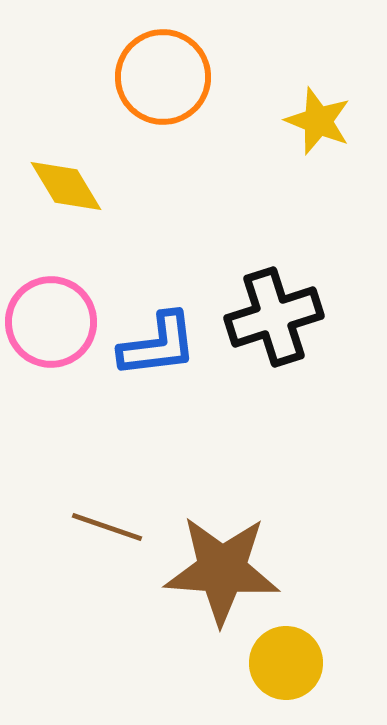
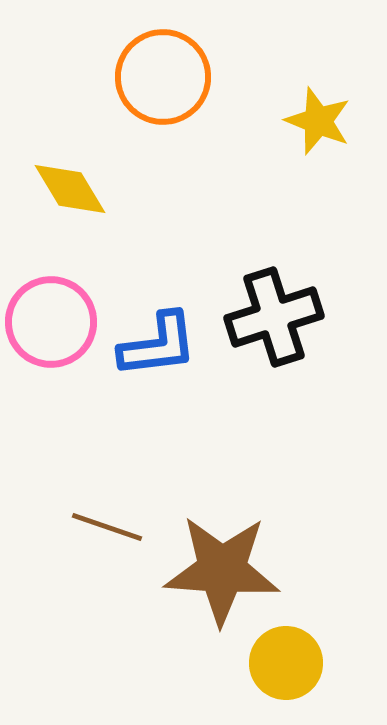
yellow diamond: moved 4 px right, 3 px down
